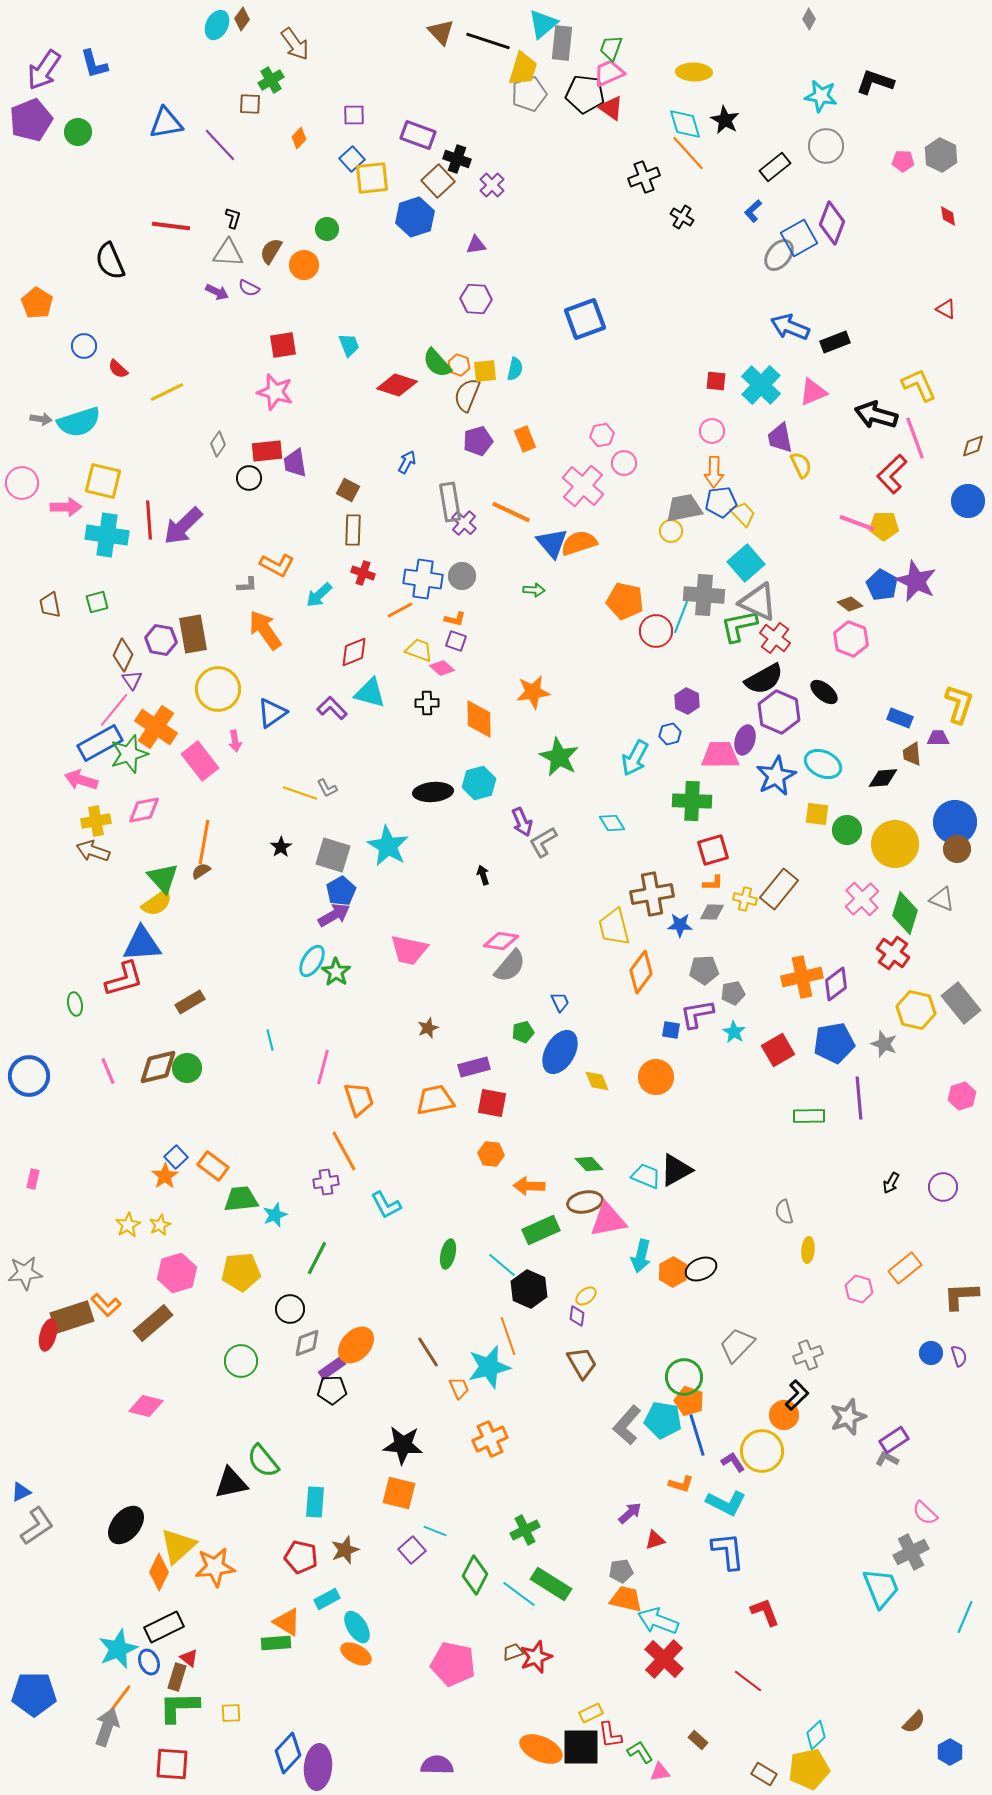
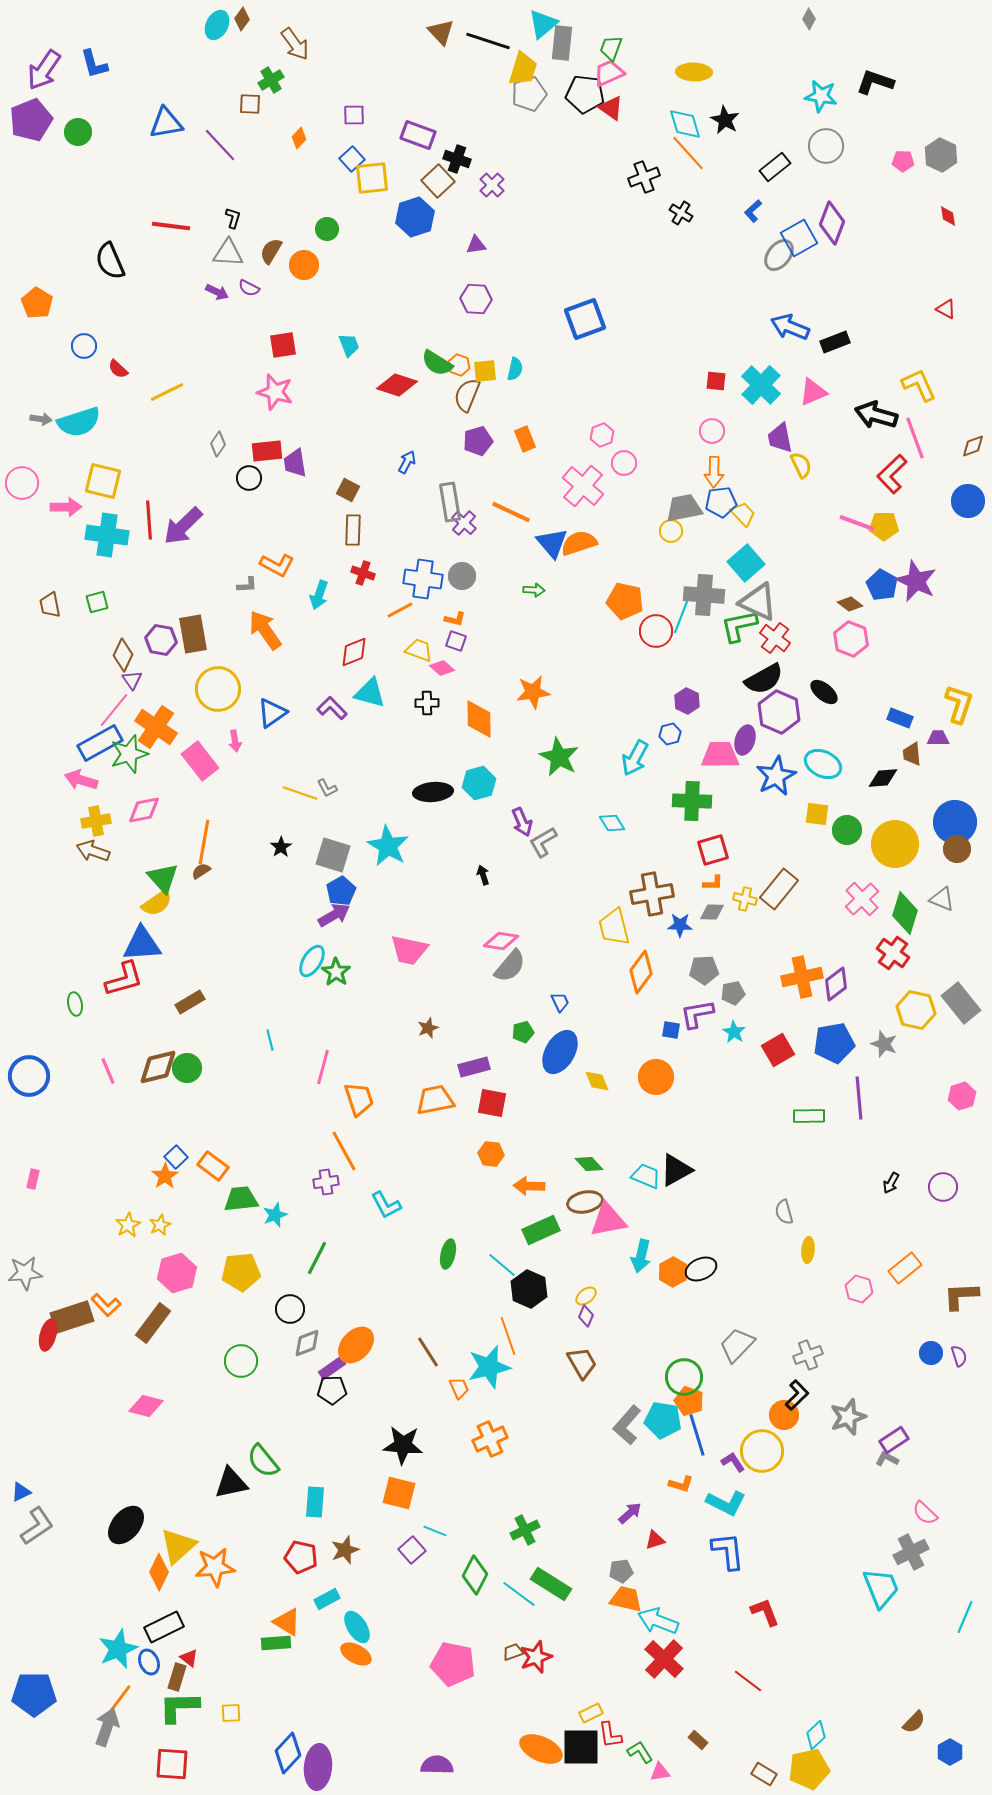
black cross at (682, 217): moved 1 px left, 4 px up
green semicircle at (437, 363): rotated 16 degrees counterclockwise
pink hexagon at (602, 435): rotated 10 degrees counterclockwise
cyan arrow at (319, 595): rotated 28 degrees counterclockwise
purple diamond at (577, 1316): moved 9 px right; rotated 15 degrees clockwise
brown rectangle at (153, 1323): rotated 12 degrees counterclockwise
